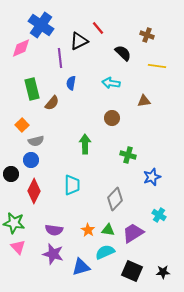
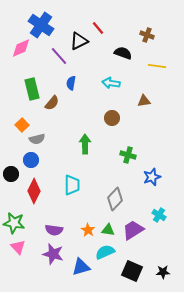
black semicircle: rotated 24 degrees counterclockwise
purple line: moved 1 px left, 2 px up; rotated 36 degrees counterclockwise
gray semicircle: moved 1 px right, 2 px up
purple trapezoid: moved 3 px up
